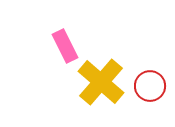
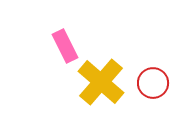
red circle: moved 3 px right, 3 px up
